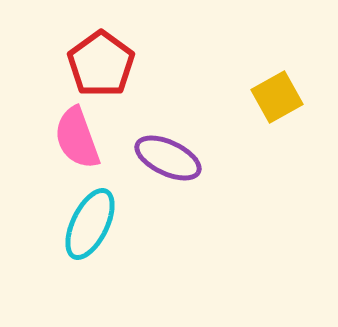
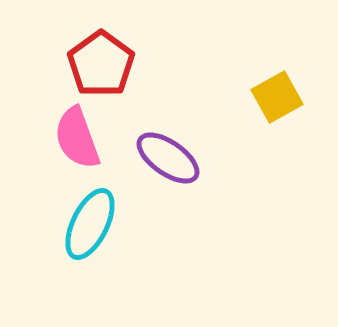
purple ellipse: rotated 10 degrees clockwise
